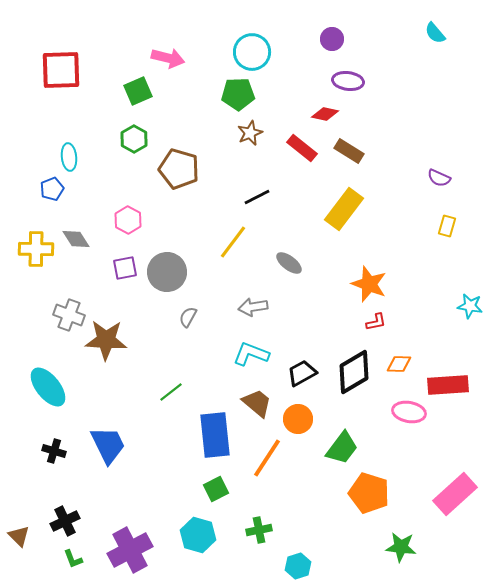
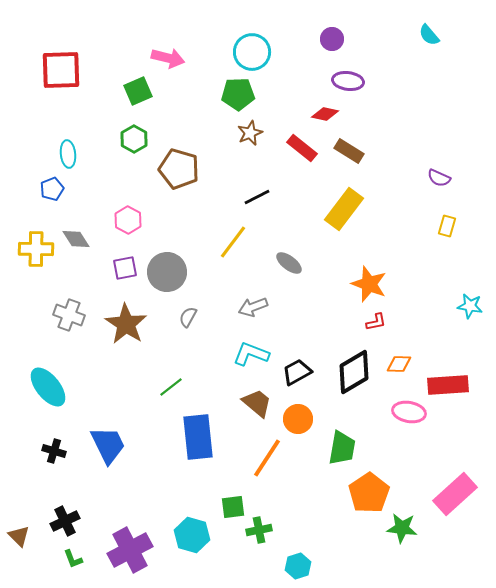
cyan semicircle at (435, 33): moved 6 px left, 2 px down
cyan ellipse at (69, 157): moved 1 px left, 3 px up
gray arrow at (253, 307): rotated 12 degrees counterclockwise
brown star at (106, 340): moved 20 px right, 16 px up; rotated 30 degrees clockwise
black trapezoid at (302, 373): moved 5 px left, 1 px up
green line at (171, 392): moved 5 px up
blue rectangle at (215, 435): moved 17 px left, 2 px down
green trapezoid at (342, 448): rotated 27 degrees counterclockwise
green square at (216, 489): moved 17 px right, 18 px down; rotated 20 degrees clockwise
orange pentagon at (369, 493): rotated 21 degrees clockwise
cyan hexagon at (198, 535): moved 6 px left
green star at (401, 547): moved 1 px right, 19 px up
